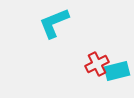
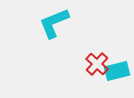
red cross: rotated 20 degrees counterclockwise
